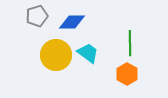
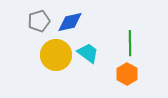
gray pentagon: moved 2 px right, 5 px down
blue diamond: moved 2 px left; rotated 12 degrees counterclockwise
